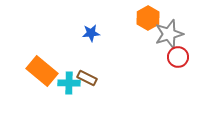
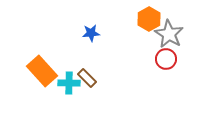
orange hexagon: moved 1 px right, 1 px down
gray star: rotated 24 degrees counterclockwise
red circle: moved 12 px left, 2 px down
orange rectangle: rotated 8 degrees clockwise
brown rectangle: rotated 18 degrees clockwise
